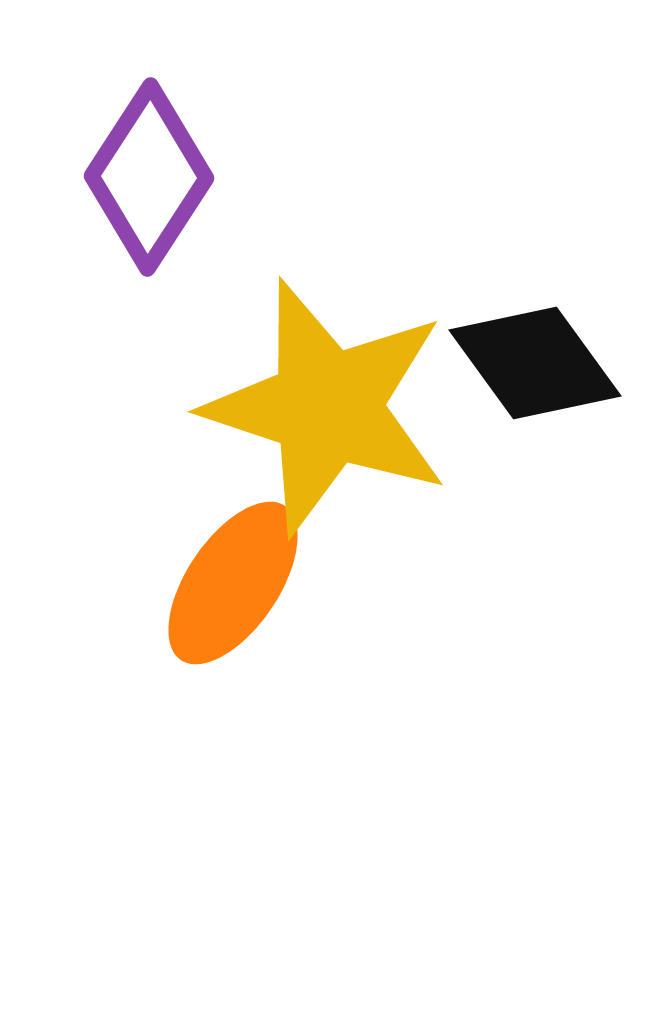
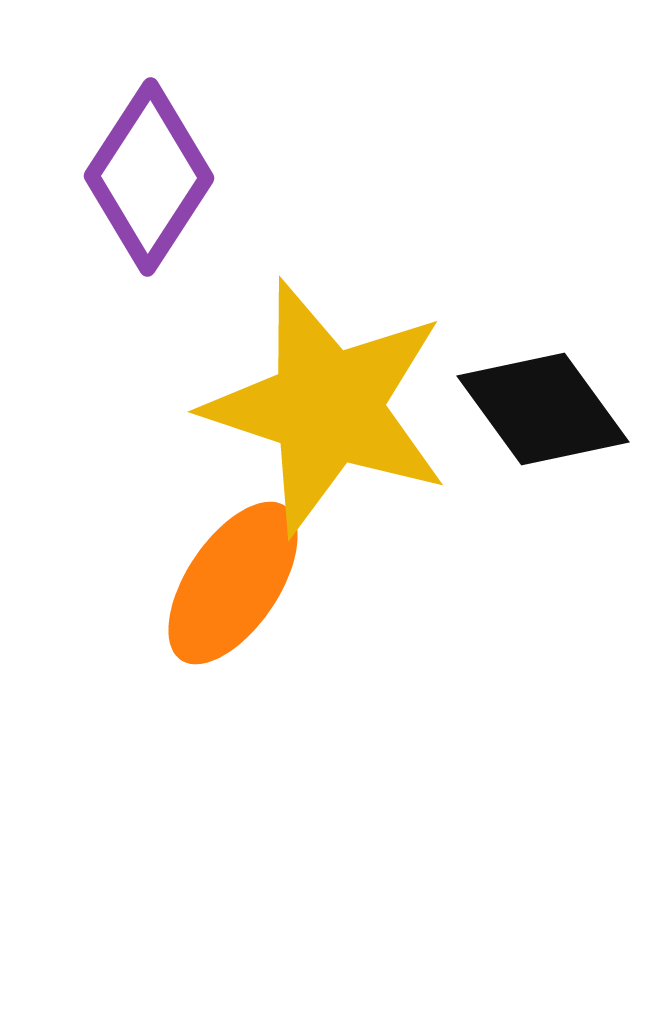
black diamond: moved 8 px right, 46 px down
